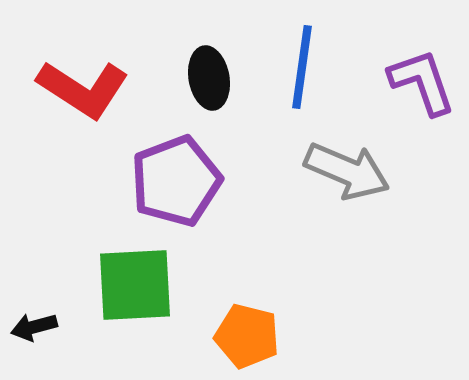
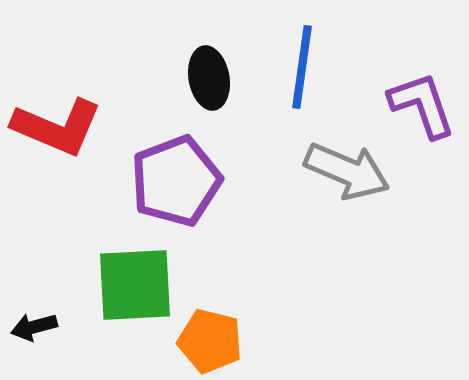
purple L-shape: moved 23 px down
red L-shape: moved 26 px left, 38 px down; rotated 10 degrees counterclockwise
orange pentagon: moved 37 px left, 5 px down
